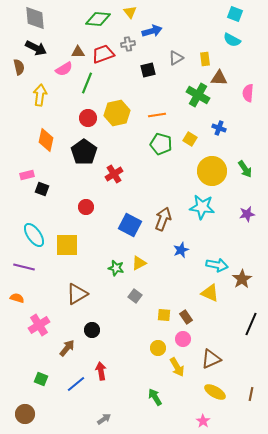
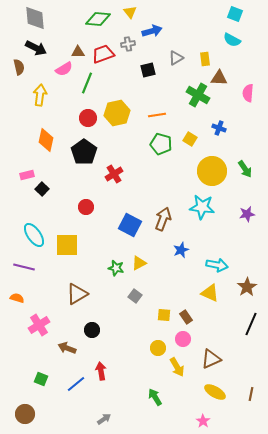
black square at (42, 189): rotated 24 degrees clockwise
brown star at (242, 279): moved 5 px right, 8 px down
brown arrow at (67, 348): rotated 108 degrees counterclockwise
